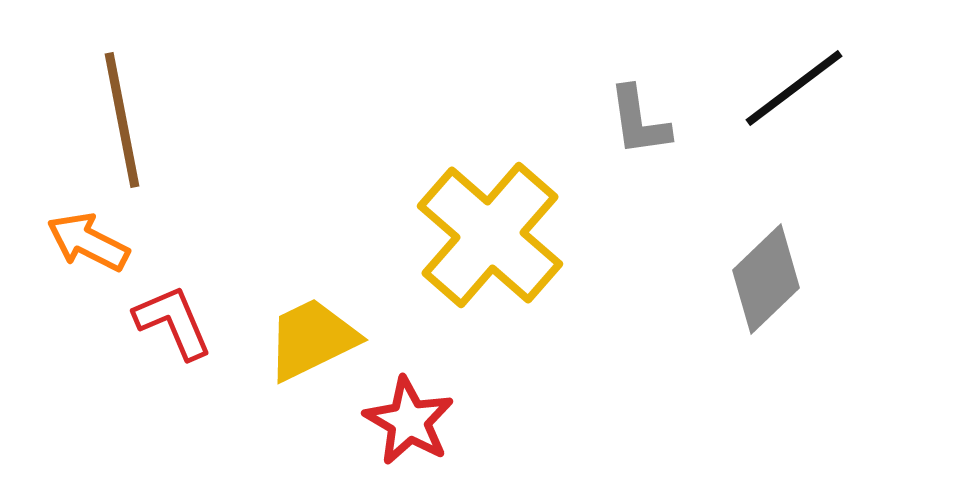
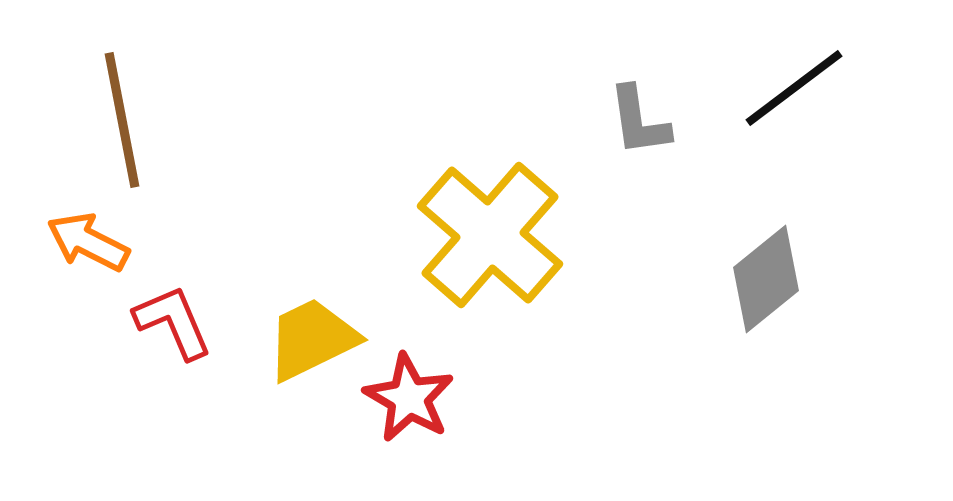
gray diamond: rotated 5 degrees clockwise
red star: moved 23 px up
